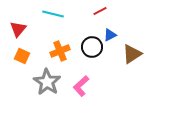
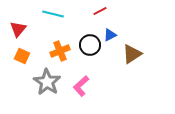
black circle: moved 2 px left, 2 px up
